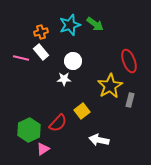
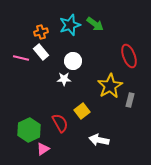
red ellipse: moved 5 px up
red semicircle: moved 2 px right; rotated 72 degrees counterclockwise
